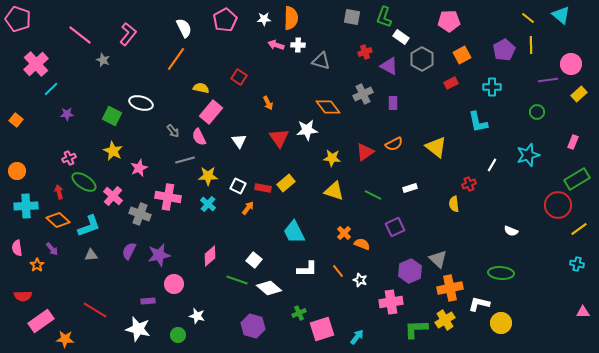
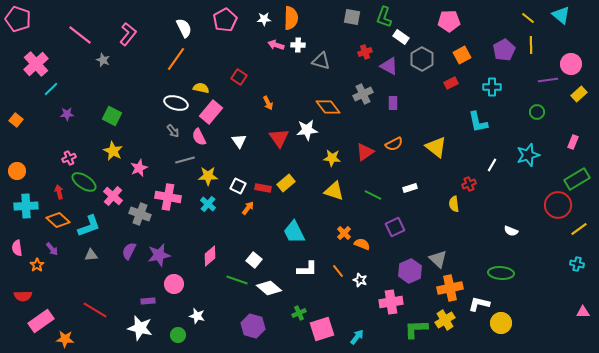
white ellipse at (141, 103): moved 35 px right
white star at (138, 329): moved 2 px right, 1 px up
